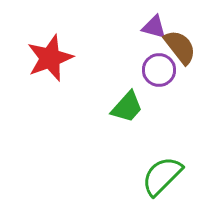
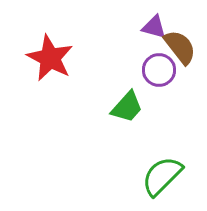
red star: rotated 24 degrees counterclockwise
